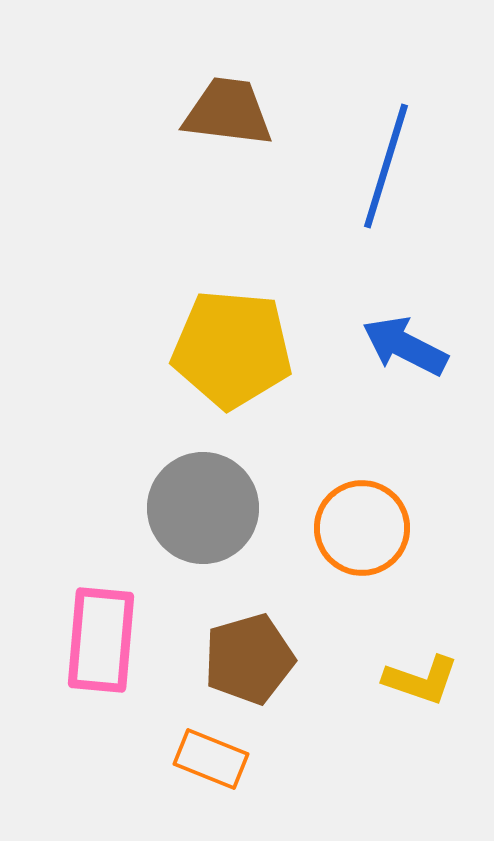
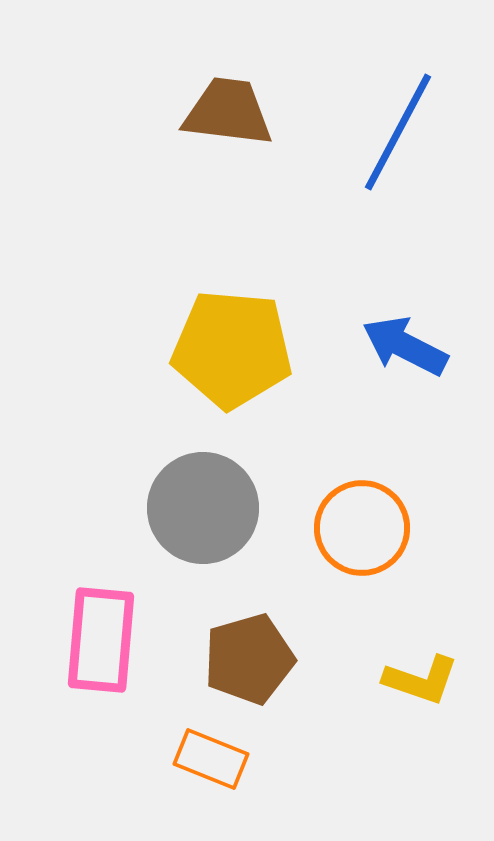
blue line: moved 12 px right, 34 px up; rotated 11 degrees clockwise
